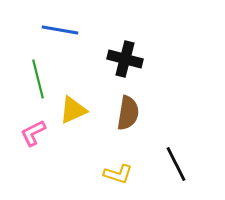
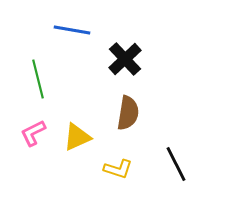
blue line: moved 12 px right
black cross: rotated 32 degrees clockwise
yellow triangle: moved 4 px right, 27 px down
yellow L-shape: moved 5 px up
